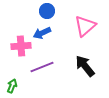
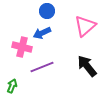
pink cross: moved 1 px right, 1 px down; rotated 18 degrees clockwise
black arrow: moved 2 px right
